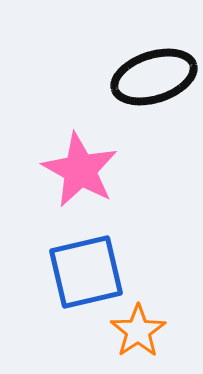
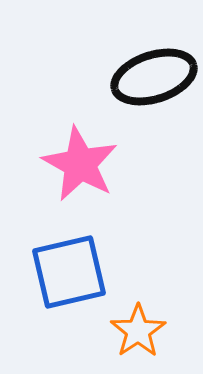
pink star: moved 6 px up
blue square: moved 17 px left
